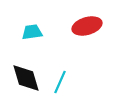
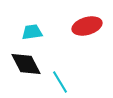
black diamond: moved 14 px up; rotated 12 degrees counterclockwise
cyan line: rotated 55 degrees counterclockwise
